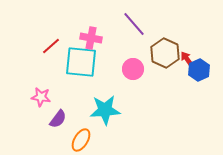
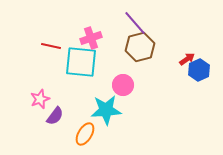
purple line: moved 1 px right, 1 px up
pink cross: rotated 30 degrees counterclockwise
red line: rotated 54 degrees clockwise
brown hexagon: moved 25 px left, 6 px up; rotated 20 degrees clockwise
red arrow: rotated 91 degrees clockwise
pink circle: moved 10 px left, 16 px down
pink star: moved 1 px left, 2 px down; rotated 30 degrees counterclockwise
cyan star: moved 1 px right
purple semicircle: moved 3 px left, 3 px up
orange ellipse: moved 4 px right, 6 px up
